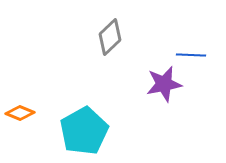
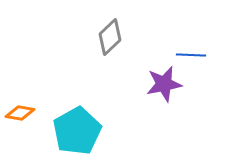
orange diamond: rotated 12 degrees counterclockwise
cyan pentagon: moved 7 px left
